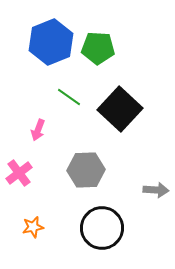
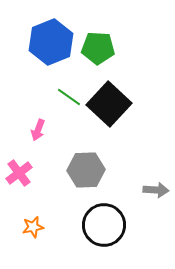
black square: moved 11 px left, 5 px up
black circle: moved 2 px right, 3 px up
